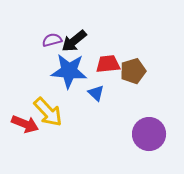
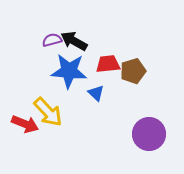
black arrow: rotated 68 degrees clockwise
